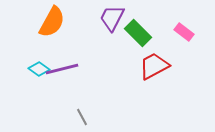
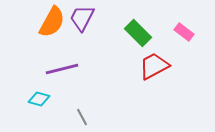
purple trapezoid: moved 30 px left
cyan diamond: moved 30 px down; rotated 20 degrees counterclockwise
